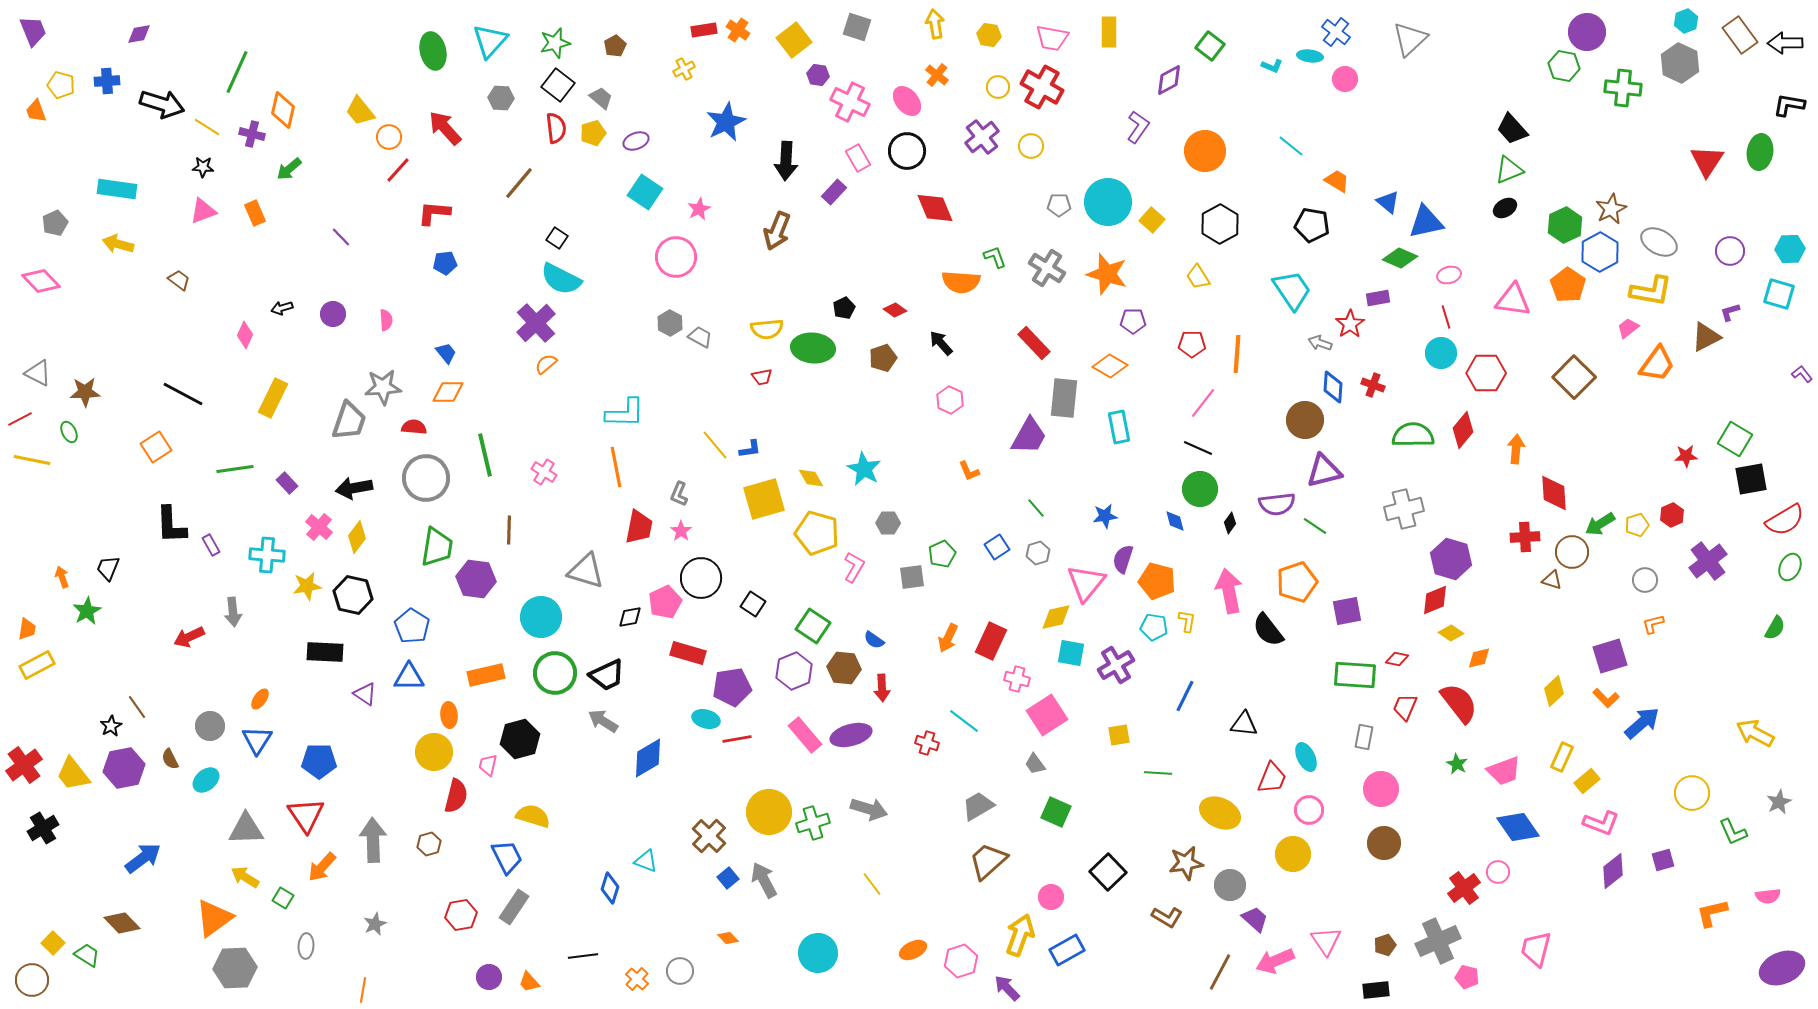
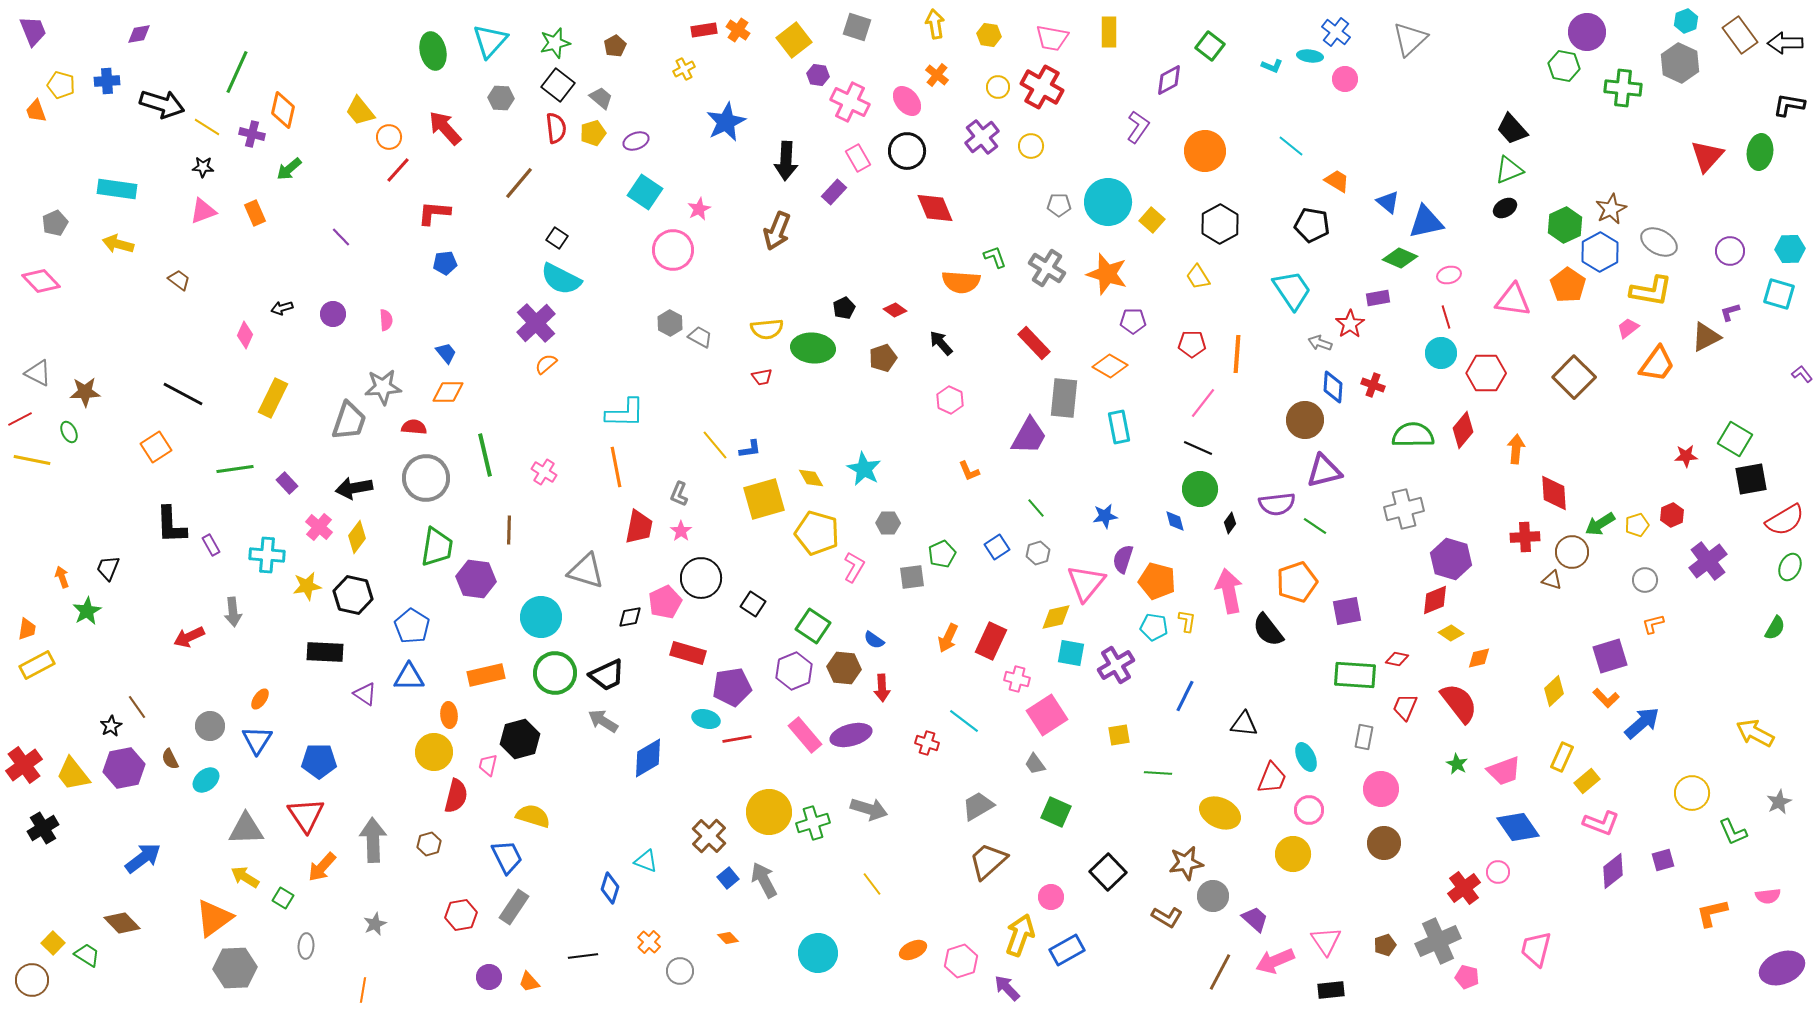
red triangle at (1707, 161): moved 5 px up; rotated 9 degrees clockwise
pink circle at (676, 257): moved 3 px left, 7 px up
gray circle at (1230, 885): moved 17 px left, 11 px down
orange cross at (637, 979): moved 12 px right, 37 px up
black rectangle at (1376, 990): moved 45 px left
